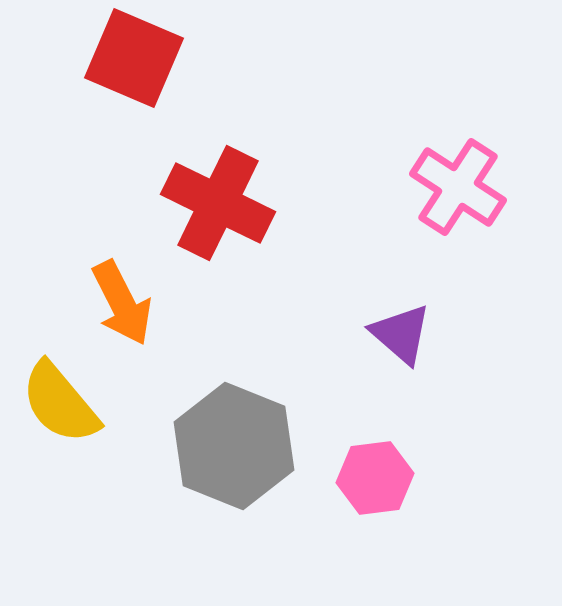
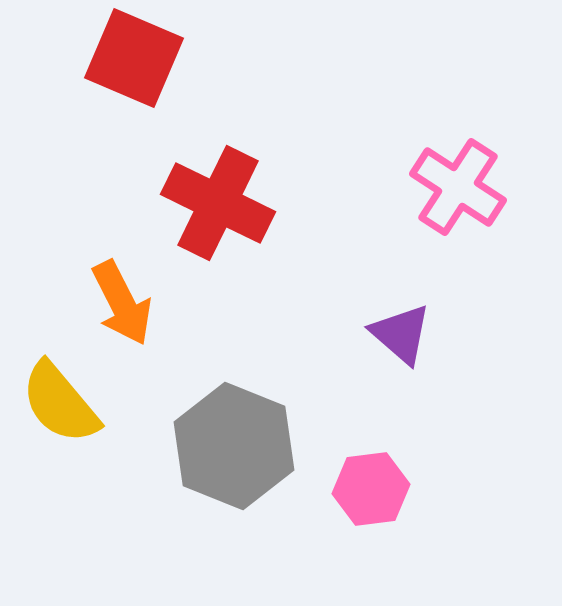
pink hexagon: moved 4 px left, 11 px down
